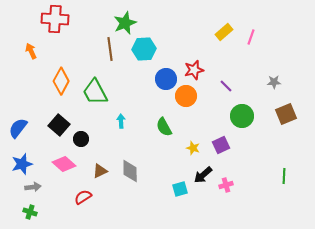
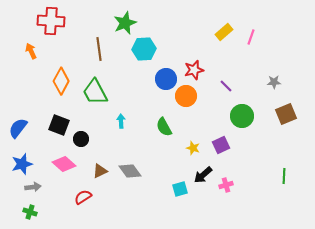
red cross: moved 4 px left, 2 px down
brown line: moved 11 px left
black square: rotated 20 degrees counterclockwise
gray diamond: rotated 35 degrees counterclockwise
